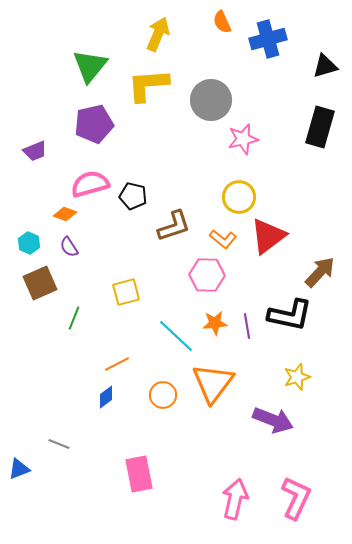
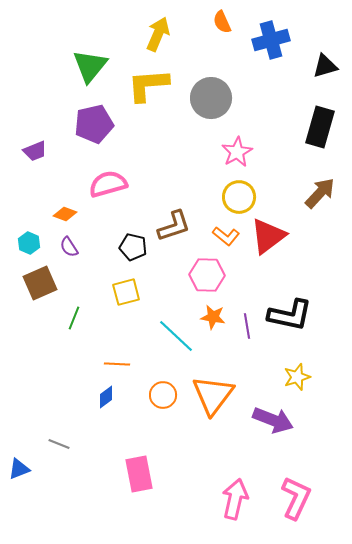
blue cross: moved 3 px right, 1 px down
gray circle: moved 2 px up
pink star: moved 6 px left, 13 px down; rotated 16 degrees counterclockwise
pink semicircle: moved 18 px right
black pentagon: moved 51 px down
orange L-shape: moved 3 px right, 3 px up
brown arrow: moved 79 px up
orange star: moved 2 px left, 6 px up; rotated 15 degrees clockwise
orange line: rotated 30 degrees clockwise
orange triangle: moved 12 px down
